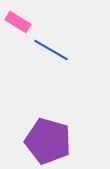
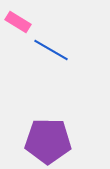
purple pentagon: rotated 15 degrees counterclockwise
